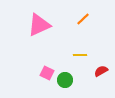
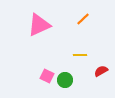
pink square: moved 3 px down
